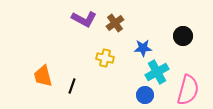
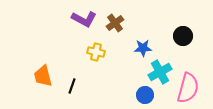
yellow cross: moved 9 px left, 6 px up
cyan cross: moved 3 px right
pink semicircle: moved 2 px up
